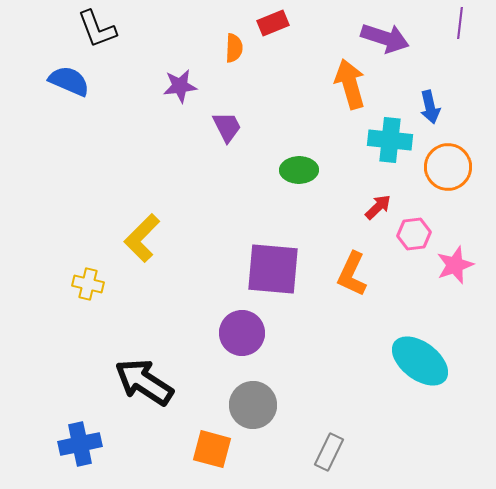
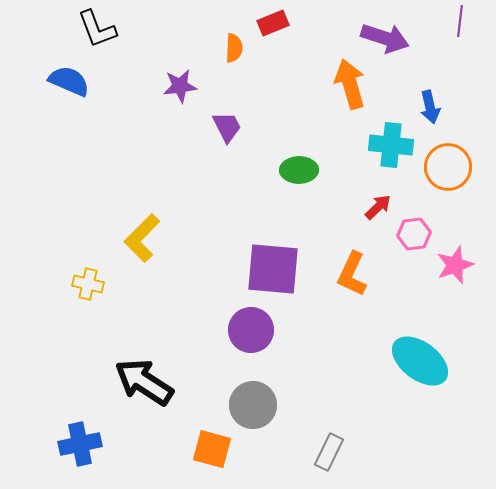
purple line: moved 2 px up
cyan cross: moved 1 px right, 5 px down
purple circle: moved 9 px right, 3 px up
